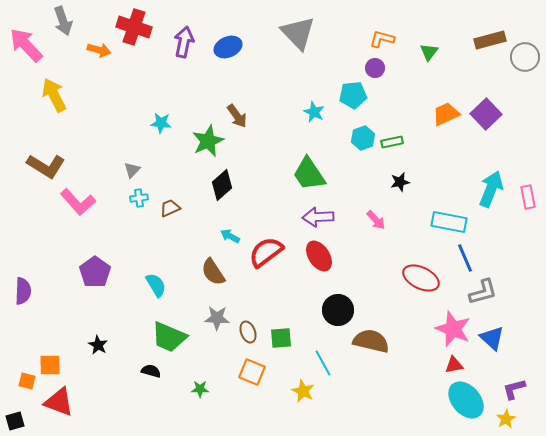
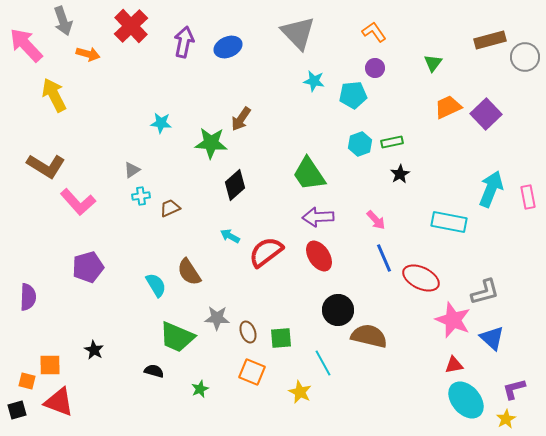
red cross at (134, 27): moved 3 px left, 1 px up; rotated 28 degrees clockwise
orange L-shape at (382, 39): moved 8 px left, 7 px up; rotated 40 degrees clockwise
orange arrow at (99, 50): moved 11 px left, 4 px down
green triangle at (429, 52): moved 4 px right, 11 px down
cyan star at (314, 112): moved 31 px up; rotated 15 degrees counterclockwise
orange trapezoid at (446, 114): moved 2 px right, 7 px up
brown arrow at (237, 116): moved 4 px right, 3 px down; rotated 70 degrees clockwise
cyan hexagon at (363, 138): moved 3 px left, 6 px down
green star at (208, 141): moved 3 px right, 2 px down; rotated 28 degrees clockwise
gray triangle at (132, 170): rotated 12 degrees clockwise
black star at (400, 182): moved 8 px up; rotated 18 degrees counterclockwise
black diamond at (222, 185): moved 13 px right
cyan cross at (139, 198): moved 2 px right, 2 px up
blue line at (465, 258): moved 81 px left
purple pentagon at (95, 272): moved 7 px left, 5 px up; rotated 20 degrees clockwise
brown semicircle at (213, 272): moved 24 px left
purple semicircle at (23, 291): moved 5 px right, 6 px down
gray L-shape at (483, 292): moved 2 px right
pink star at (453, 329): moved 9 px up
green trapezoid at (169, 337): moved 8 px right
brown semicircle at (371, 341): moved 2 px left, 5 px up
black star at (98, 345): moved 4 px left, 5 px down
black semicircle at (151, 371): moved 3 px right
green star at (200, 389): rotated 24 degrees counterclockwise
yellow star at (303, 391): moved 3 px left, 1 px down
black square at (15, 421): moved 2 px right, 11 px up
